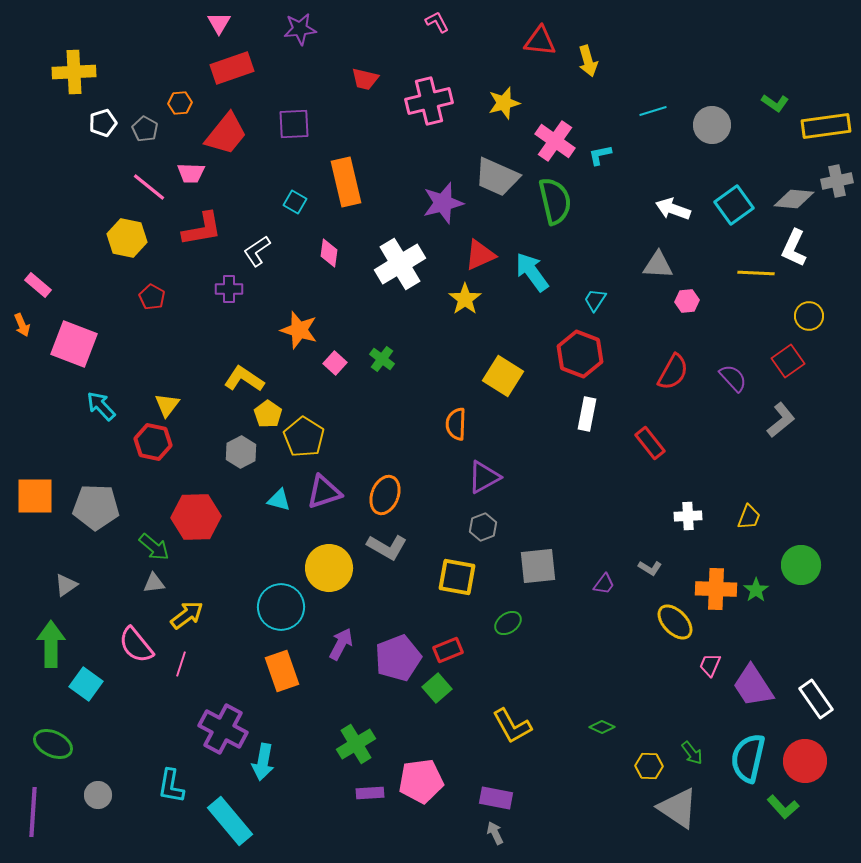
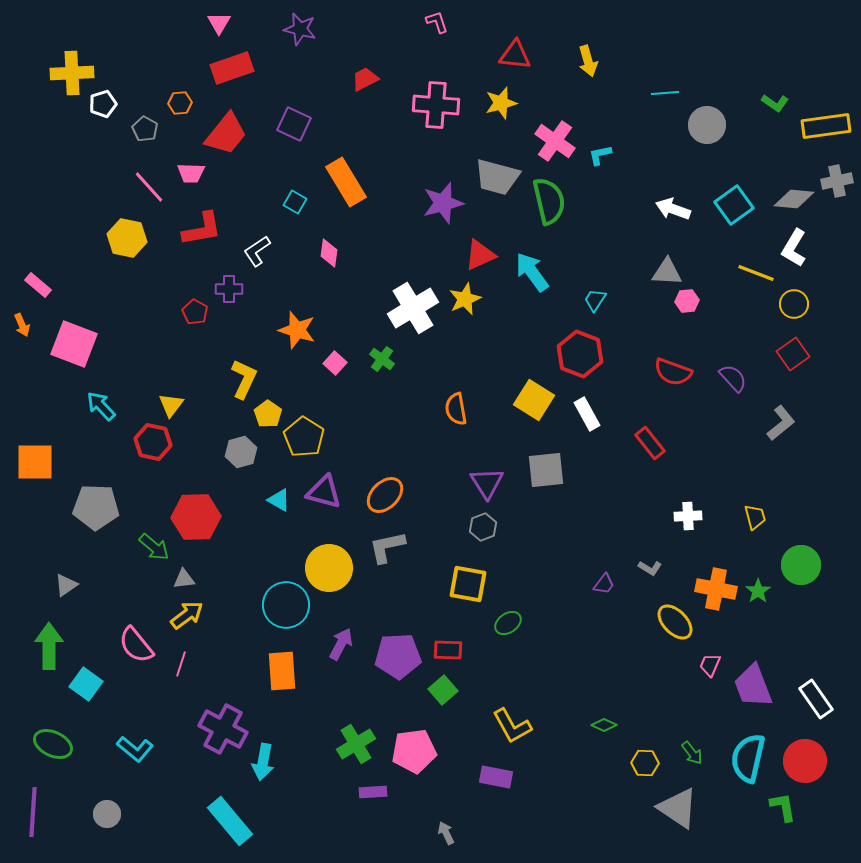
pink L-shape at (437, 22): rotated 10 degrees clockwise
purple star at (300, 29): rotated 20 degrees clockwise
red triangle at (540, 41): moved 25 px left, 14 px down
yellow cross at (74, 72): moved 2 px left, 1 px down
red trapezoid at (365, 79): rotated 140 degrees clockwise
pink cross at (429, 101): moved 7 px right, 4 px down; rotated 18 degrees clockwise
yellow star at (504, 103): moved 3 px left
cyan line at (653, 111): moved 12 px right, 18 px up; rotated 12 degrees clockwise
white pentagon at (103, 123): moved 19 px up
purple square at (294, 124): rotated 28 degrees clockwise
gray circle at (712, 125): moved 5 px left
gray trapezoid at (497, 177): rotated 9 degrees counterclockwise
orange rectangle at (346, 182): rotated 18 degrees counterclockwise
pink line at (149, 187): rotated 9 degrees clockwise
green semicircle at (555, 201): moved 6 px left
white L-shape at (794, 248): rotated 6 degrees clockwise
white cross at (400, 264): moved 13 px right, 44 px down
gray triangle at (658, 265): moved 9 px right, 7 px down
yellow line at (756, 273): rotated 18 degrees clockwise
red pentagon at (152, 297): moved 43 px right, 15 px down
yellow star at (465, 299): rotated 12 degrees clockwise
yellow circle at (809, 316): moved 15 px left, 12 px up
orange star at (299, 330): moved 2 px left
red square at (788, 361): moved 5 px right, 7 px up
red semicircle at (673, 372): rotated 81 degrees clockwise
yellow square at (503, 376): moved 31 px right, 24 px down
yellow L-shape at (244, 379): rotated 81 degrees clockwise
yellow triangle at (167, 405): moved 4 px right
white rectangle at (587, 414): rotated 40 degrees counterclockwise
gray L-shape at (781, 420): moved 3 px down
orange semicircle at (456, 424): moved 15 px up; rotated 12 degrees counterclockwise
gray hexagon at (241, 452): rotated 12 degrees clockwise
purple triangle at (484, 477): moved 3 px right, 6 px down; rotated 33 degrees counterclockwise
purple triangle at (324, 492): rotated 33 degrees clockwise
orange ellipse at (385, 495): rotated 24 degrees clockwise
orange square at (35, 496): moved 34 px up
cyan triangle at (279, 500): rotated 15 degrees clockwise
yellow trapezoid at (749, 517): moved 6 px right; rotated 36 degrees counterclockwise
gray L-shape at (387, 547): rotated 138 degrees clockwise
gray square at (538, 566): moved 8 px right, 96 px up
yellow square at (457, 577): moved 11 px right, 7 px down
gray triangle at (154, 583): moved 30 px right, 4 px up
orange cross at (716, 589): rotated 9 degrees clockwise
green star at (756, 590): moved 2 px right, 1 px down
cyan circle at (281, 607): moved 5 px right, 2 px up
green arrow at (51, 644): moved 2 px left, 2 px down
red rectangle at (448, 650): rotated 24 degrees clockwise
purple pentagon at (398, 658): moved 2 px up; rotated 18 degrees clockwise
orange rectangle at (282, 671): rotated 15 degrees clockwise
purple trapezoid at (753, 686): rotated 12 degrees clockwise
green square at (437, 688): moved 6 px right, 2 px down
green diamond at (602, 727): moved 2 px right, 2 px up
yellow hexagon at (649, 766): moved 4 px left, 3 px up
pink pentagon at (421, 781): moved 7 px left, 30 px up
cyan L-shape at (171, 786): moved 36 px left, 37 px up; rotated 60 degrees counterclockwise
purple rectangle at (370, 793): moved 3 px right, 1 px up
gray circle at (98, 795): moved 9 px right, 19 px down
purple rectangle at (496, 798): moved 21 px up
green L-shape at (783, 807): rotated 148 degrees counterclockwise
gray arrow at (495, 833): moved 49 px left
